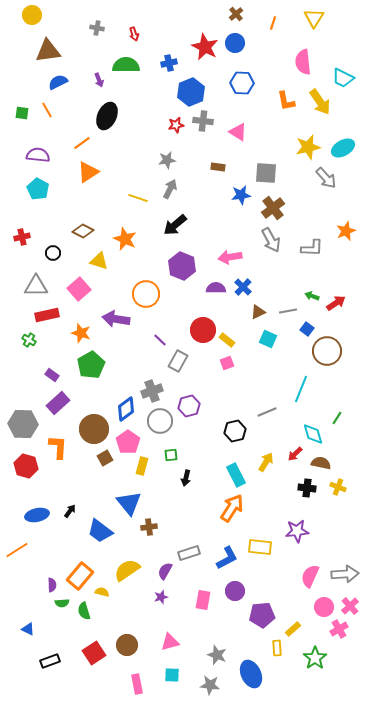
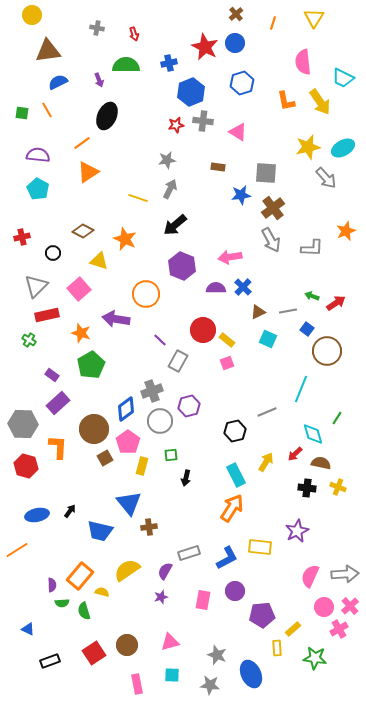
blue hexagon at (242, 83): rotated 20 degrees counterclockwise
gray triangle at (36, 286): rotated 45 degrees counterclockwise
blue trapezoid at (100, 531): rotated 24 degrees counterclockwise
purple star at (297, 531): rotated 20 degrees counterclockwise
green star at (315, 658): rotated 30 degrees counterclockwise
